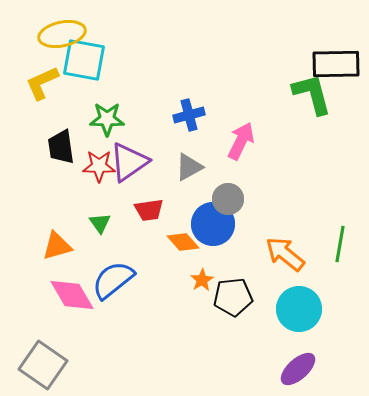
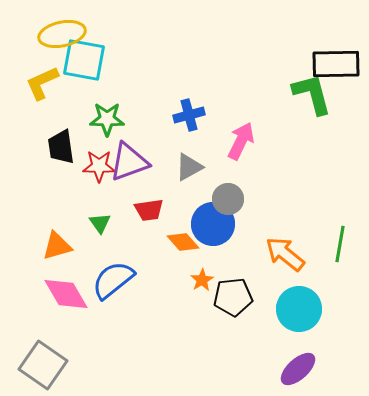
purple triangle: rotated 15 degrees clockwise
pink diamond: moved 6 px left, 1 px up
